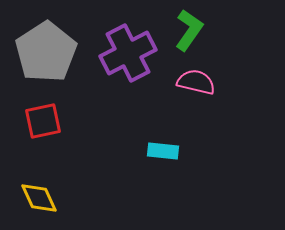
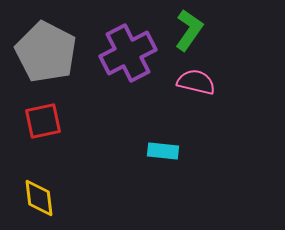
gray pentagon: rotated 12 degrees counterclockwise
yellow diamond: rotated 18 degrees clockwise
